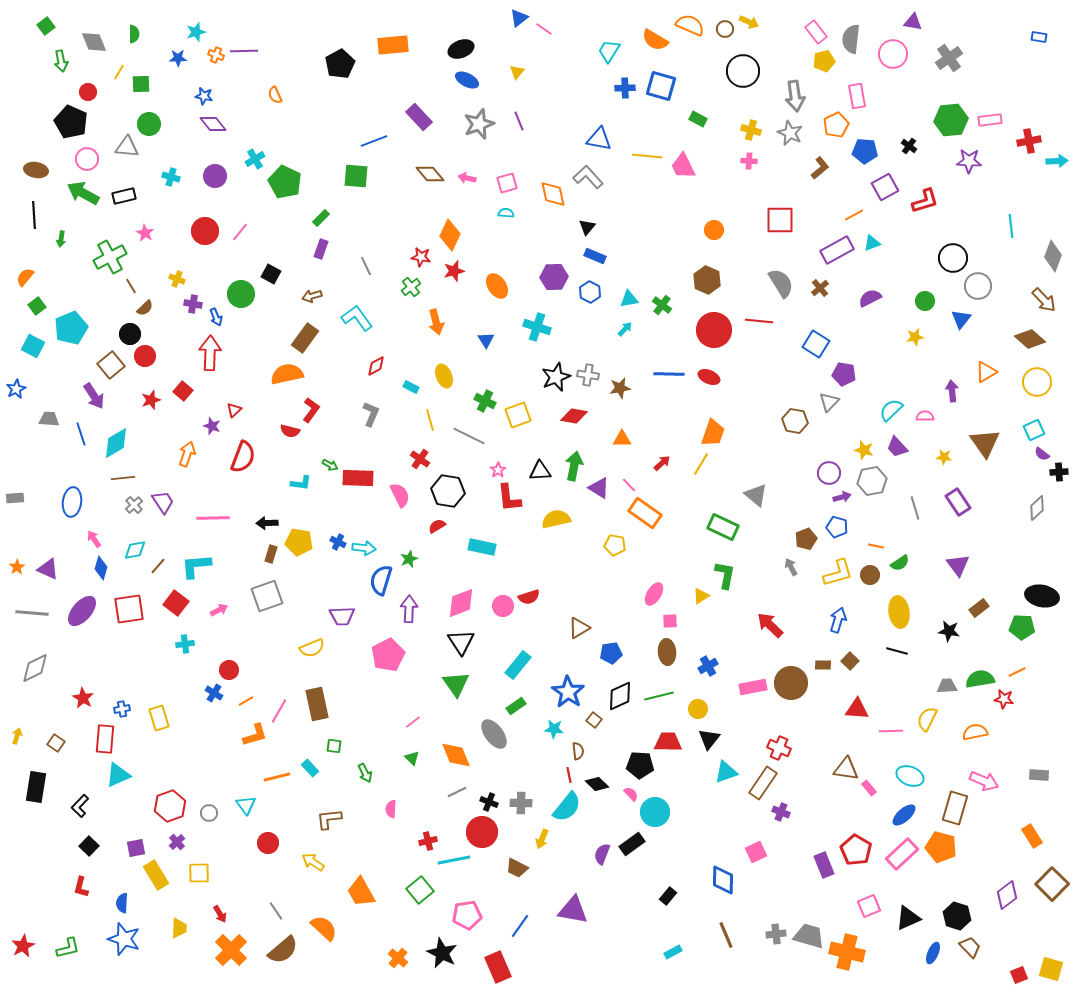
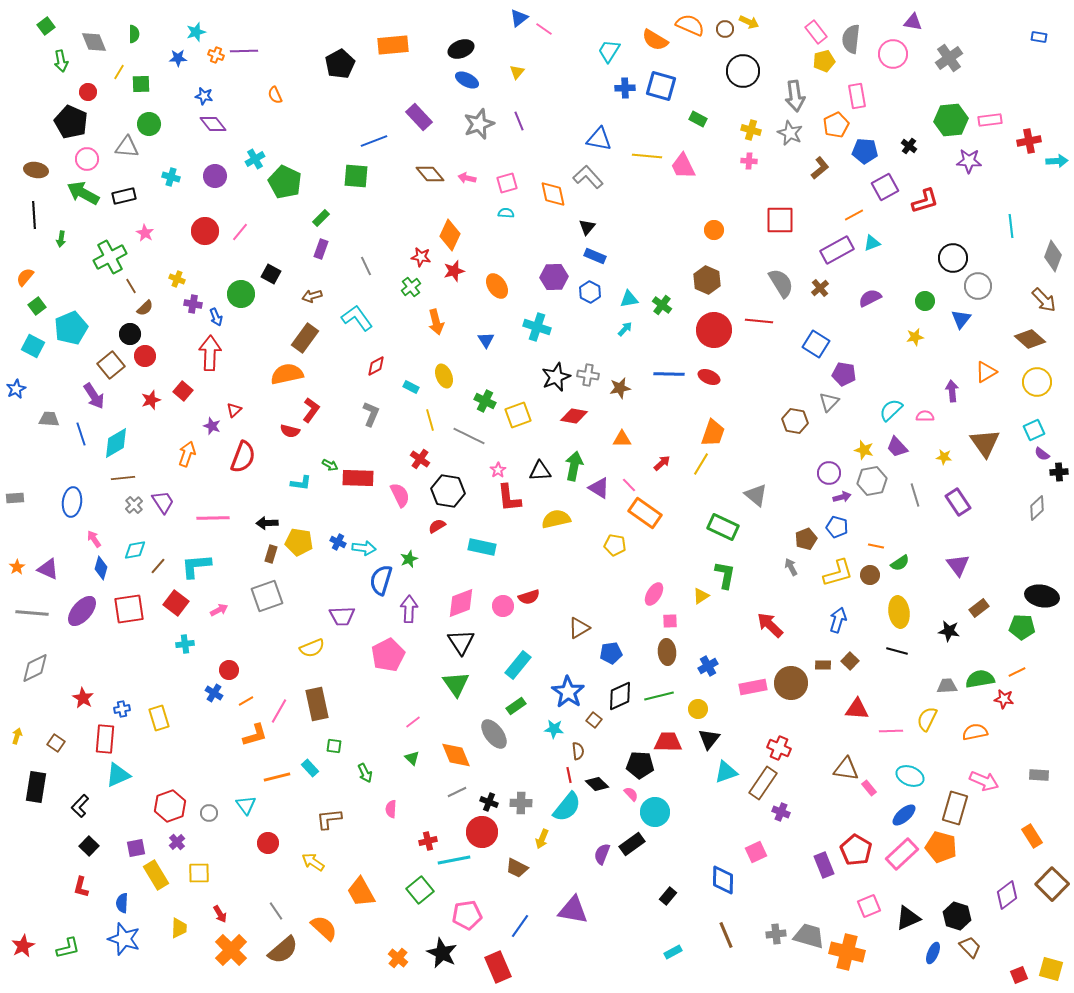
gray line at (915, 508): moved 13 px up
